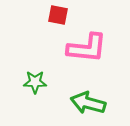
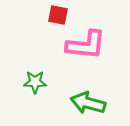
pink L-shape: moved 1 px left, 3 px up
